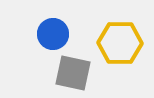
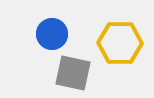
blue circle: moved 1 px left
